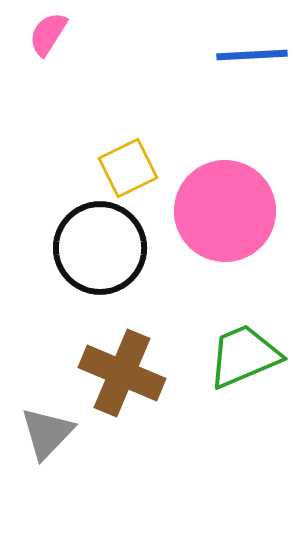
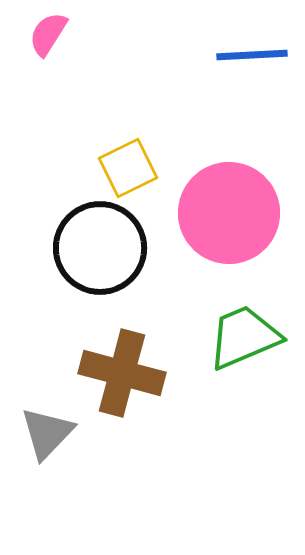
pink circle: moved 4 px right, 2 px down
green trapezoid: moved 19 px up
brown cross: rotated 8 degrees counterclockwise
